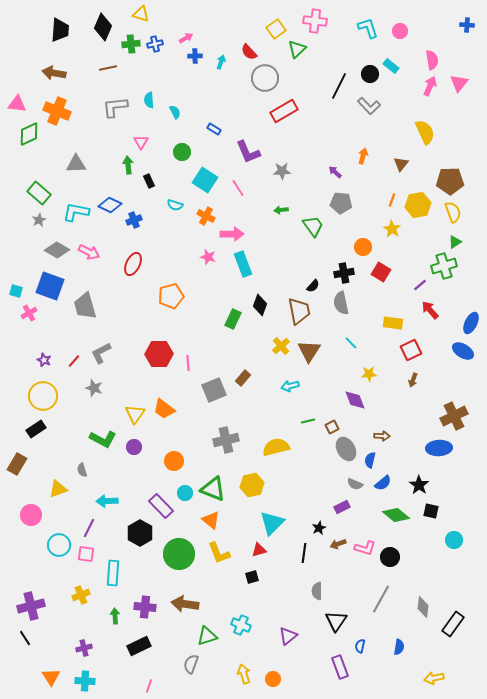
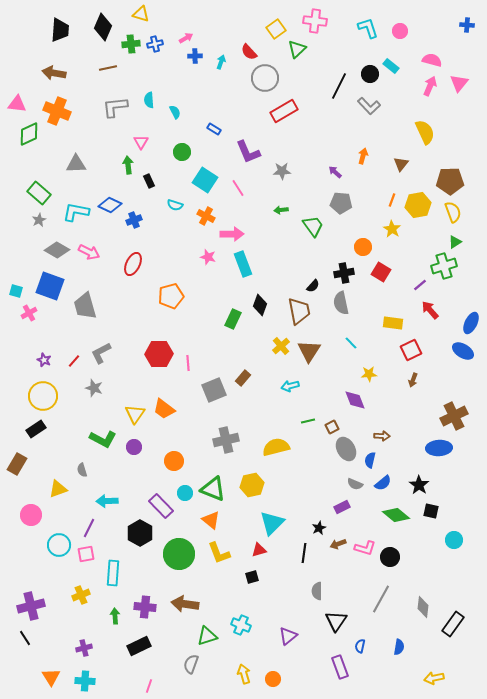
pink semicircle at (432, 60): rotated 66 degrees counterclockwise
pink square at (86, 554): rotated 18 degrees counterclockwise
